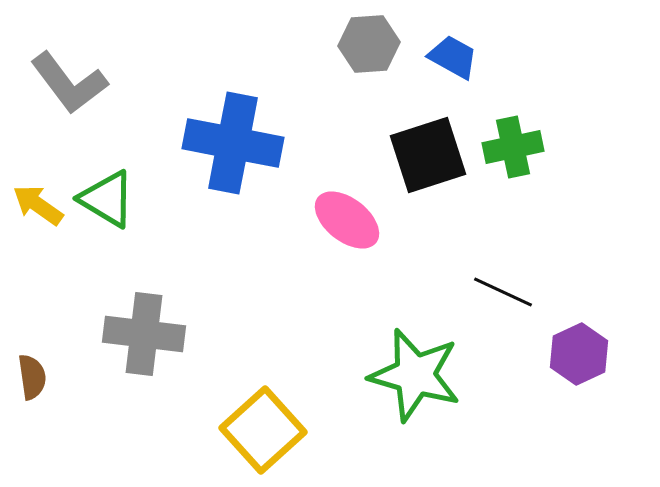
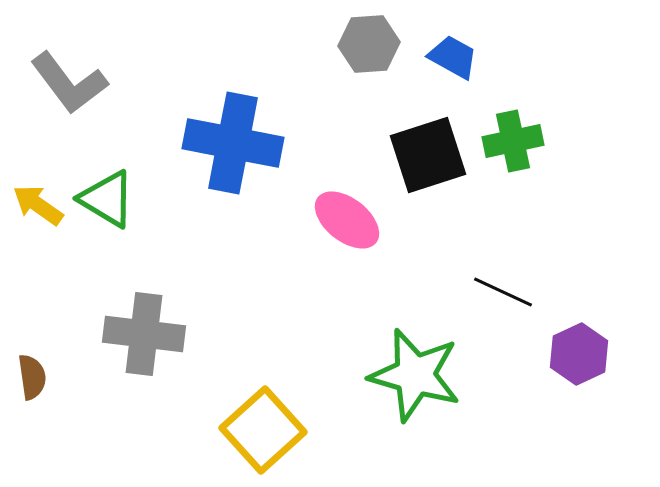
green cross: moved 6 px up
